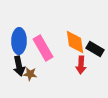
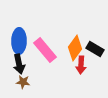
orange diamond: moved 6 px down; rotated 45 degrees clockwise
pink rectangle: moved 2 px right, 2 px down; rotated 10 degrees counterclockwise
black arrow: moved 2 px up
brown star: moved 7 px left, 8 px down
